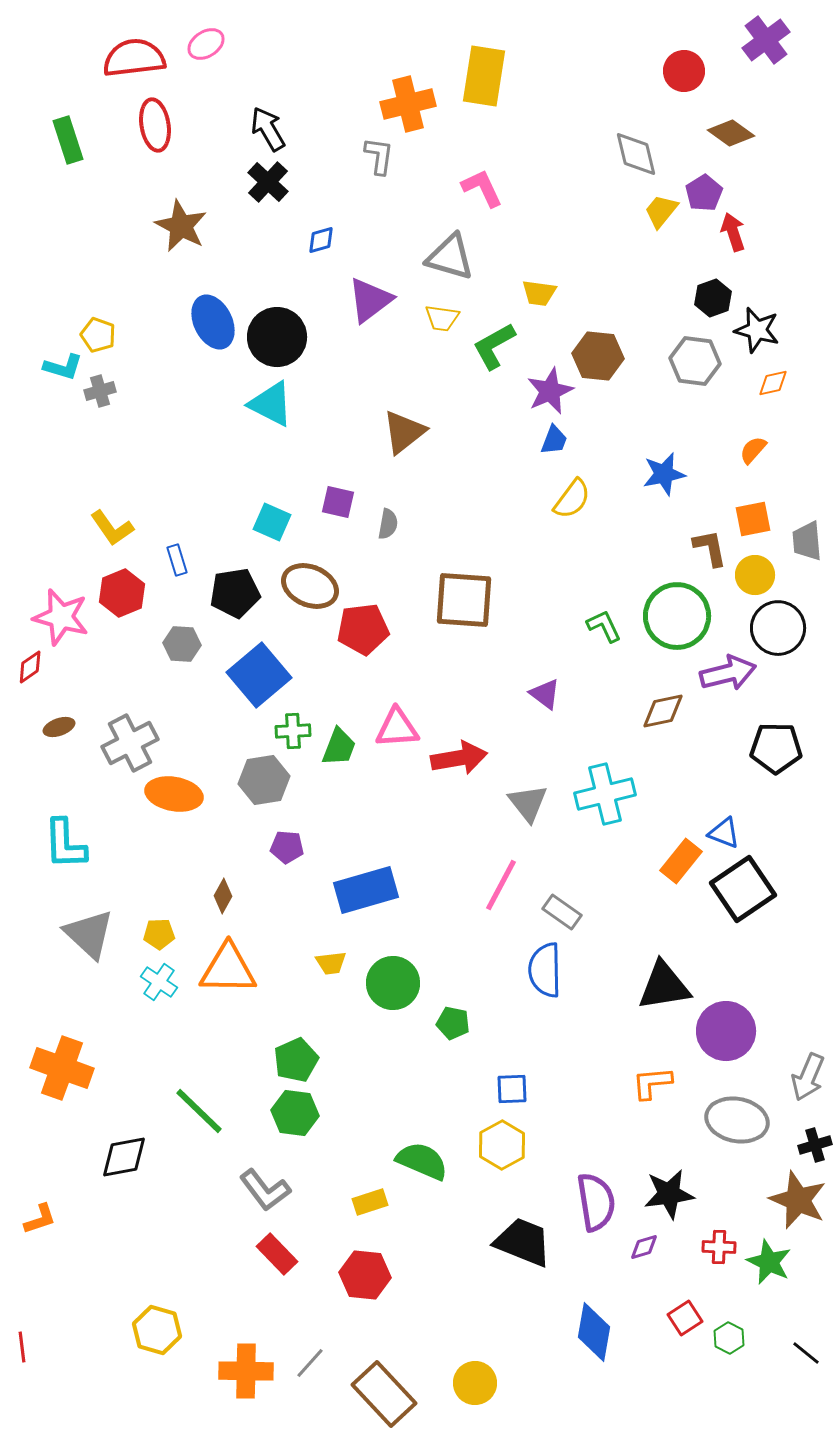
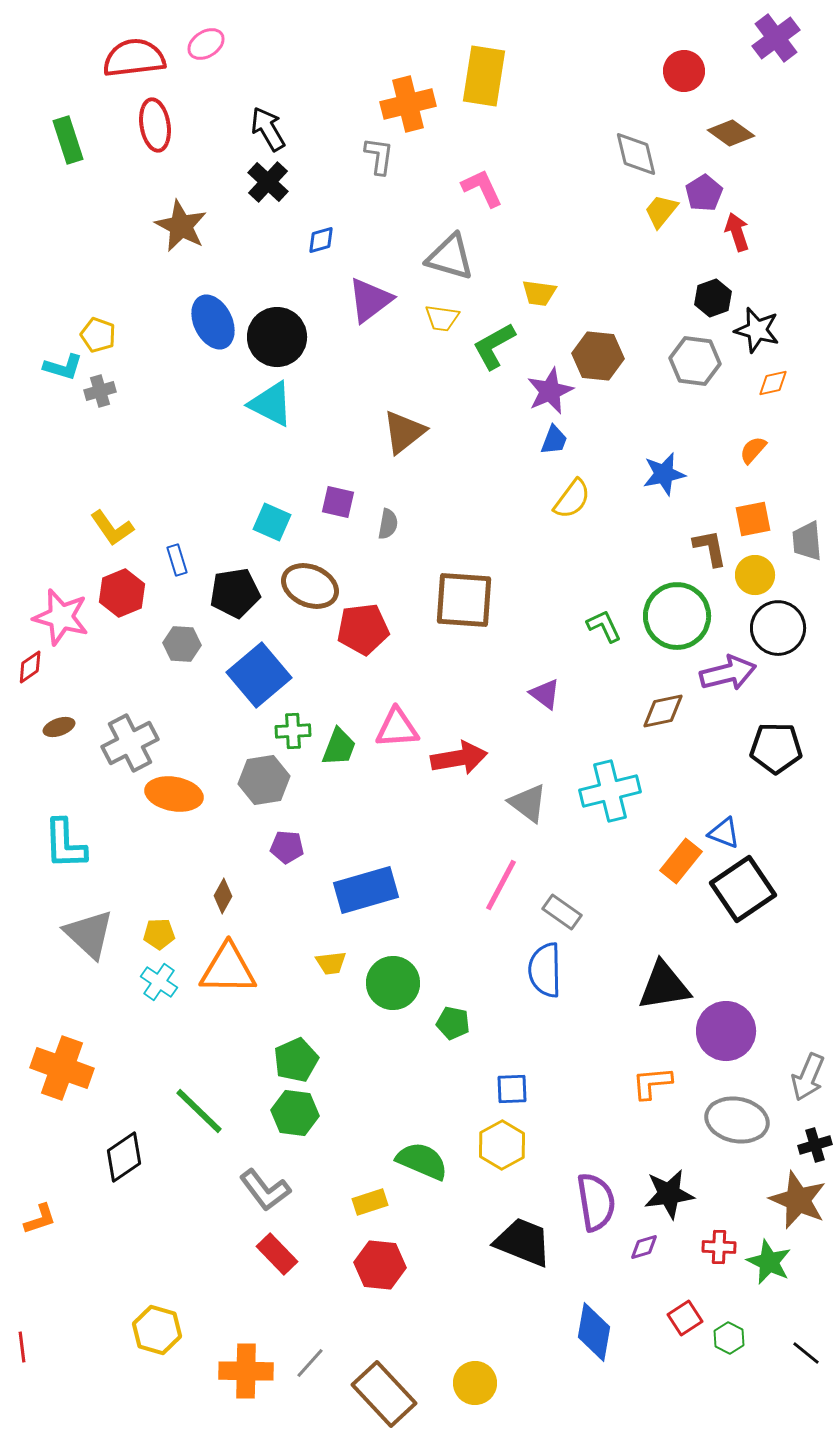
purple cross at (766, 40): moved 10 px right, 2 px up
red arrow at (733, 232): moved 4 px right
cyan cross at (605, 794): moved 5 px right, 3 px up
gray triangle at (528, 803): rotated 15 degrees counterclockwise
black diamond at (124, 1157): rotated 24 degrees counterclockwise
red hexagon at (365, 1275): moved 15 px right, 10 px up
